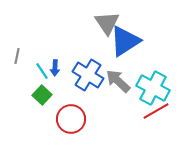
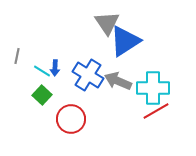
cyan line: rotated 24 degrees counterclockwise
gray arrow: rotated 20 degrees counterclockwise
cyan cross: rotated 28 degrees counterclockwise
